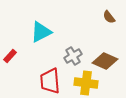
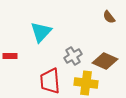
cyan triangle: rotated 20 degrees counterclockwise
red rectangle: rotated 48 degrees clockwise
